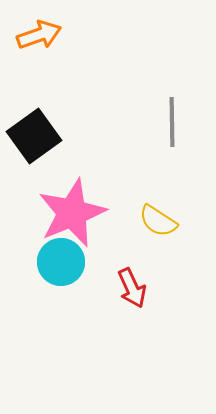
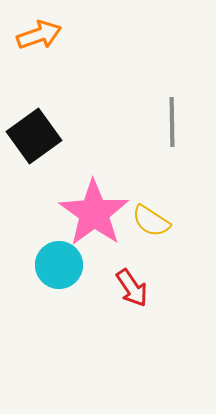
pink star: moved 22 px right; rotated 14 degrees counterclockwise
yellow semicircle: moved 7 px left
cyan circle: moved 2 px left, 3 px down
red arrow: rotated 9 degrees counterclockwise
